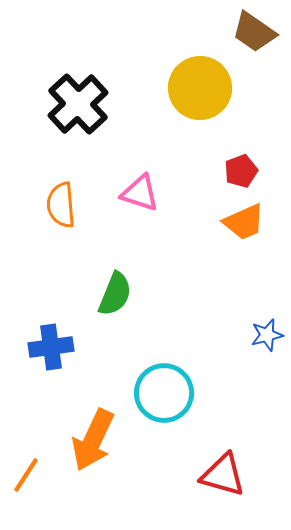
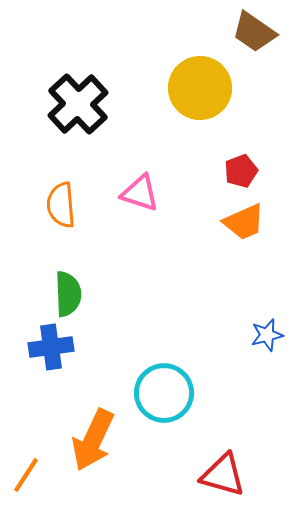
green semicircle: moved 47 px left; rotated 24 degrees counterclockwise
